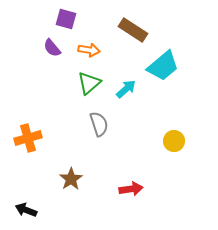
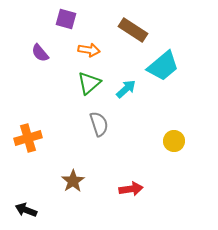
purple semicircle: moved 12 px left, 5 px down
brown star: moved 2 px right, 2 px down
